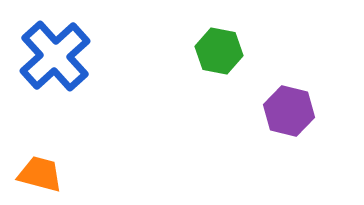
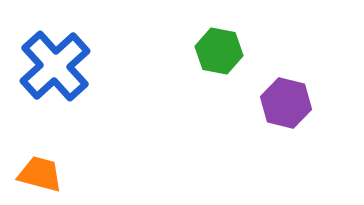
blue cross: moved 10 px down
purple hexagon: moved 3 px left, 8 px up
